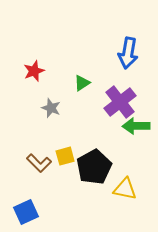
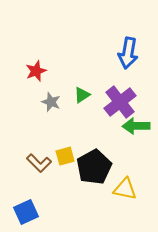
red star: moved 2 px right
green triangle: moved 12 px down
gray star: moved 6 px up
